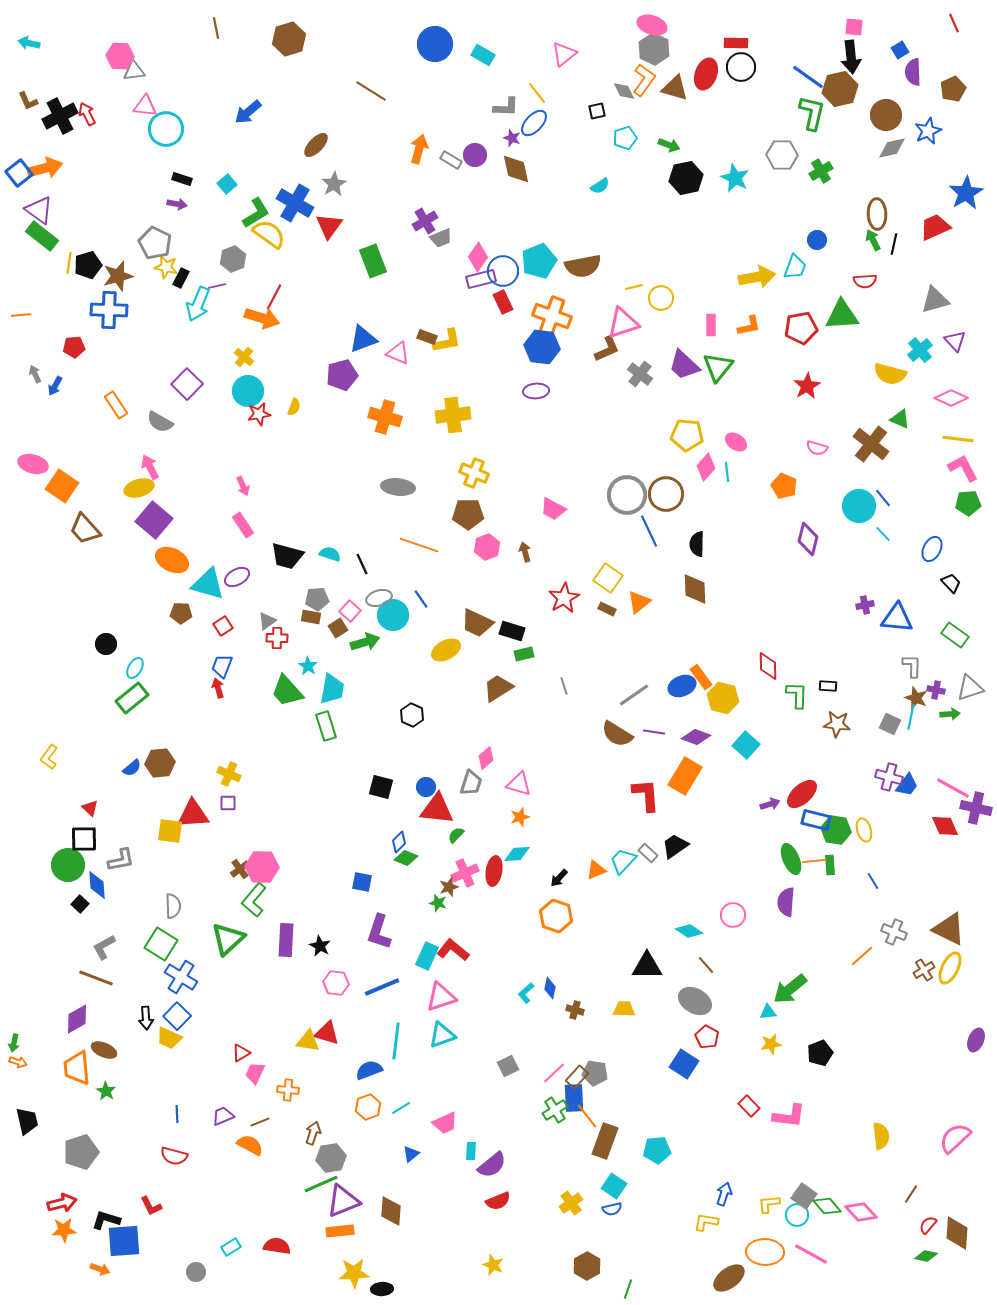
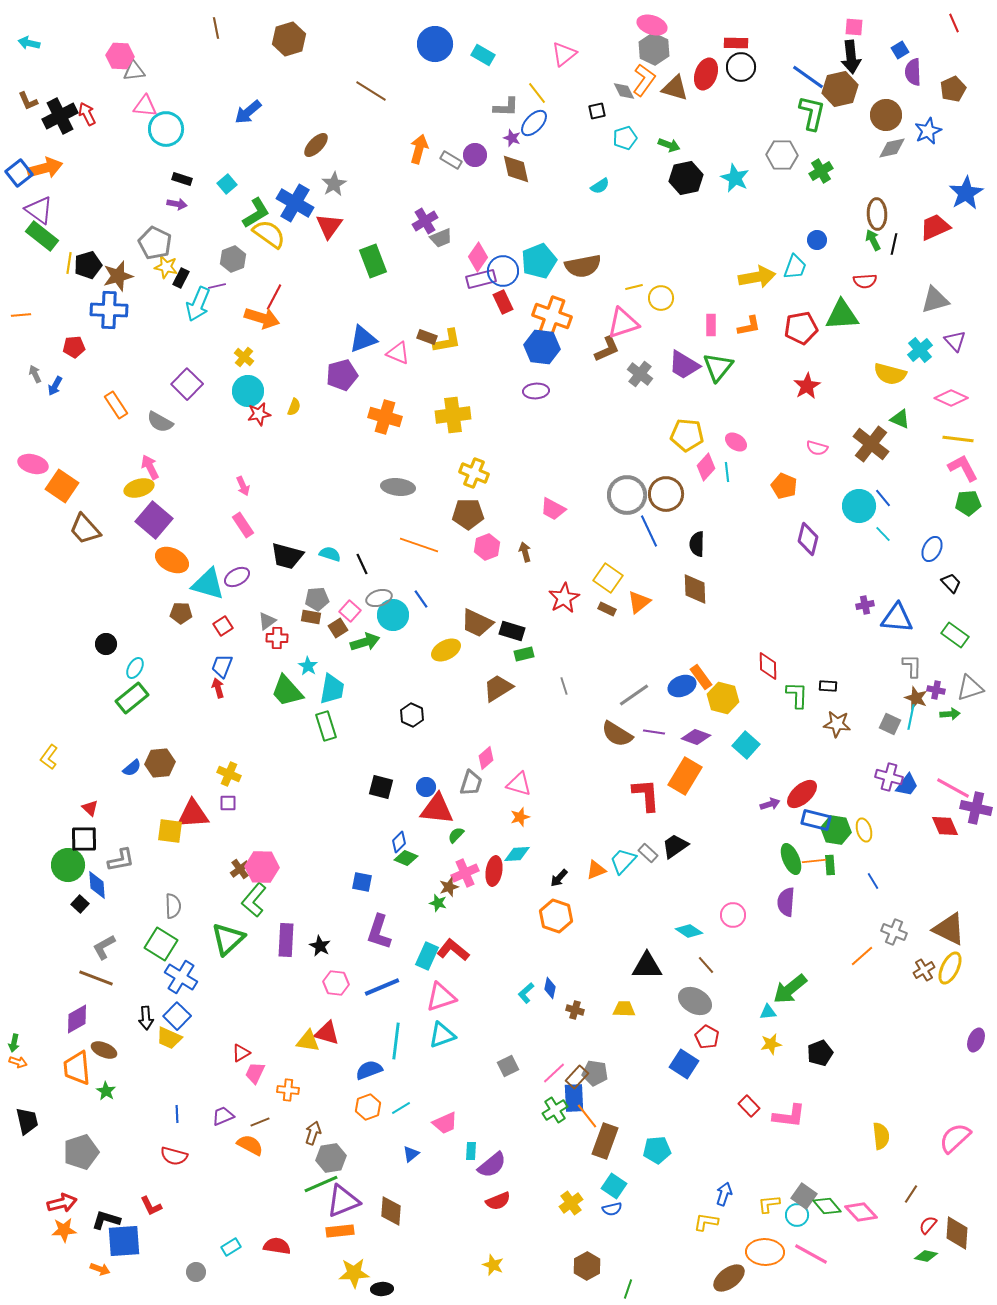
purple trapezoid at (684, 365): rotated 12 degrees counterclockwise
